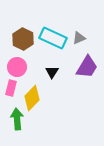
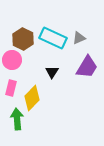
pink circle: moved 5 px left, 7 px up
